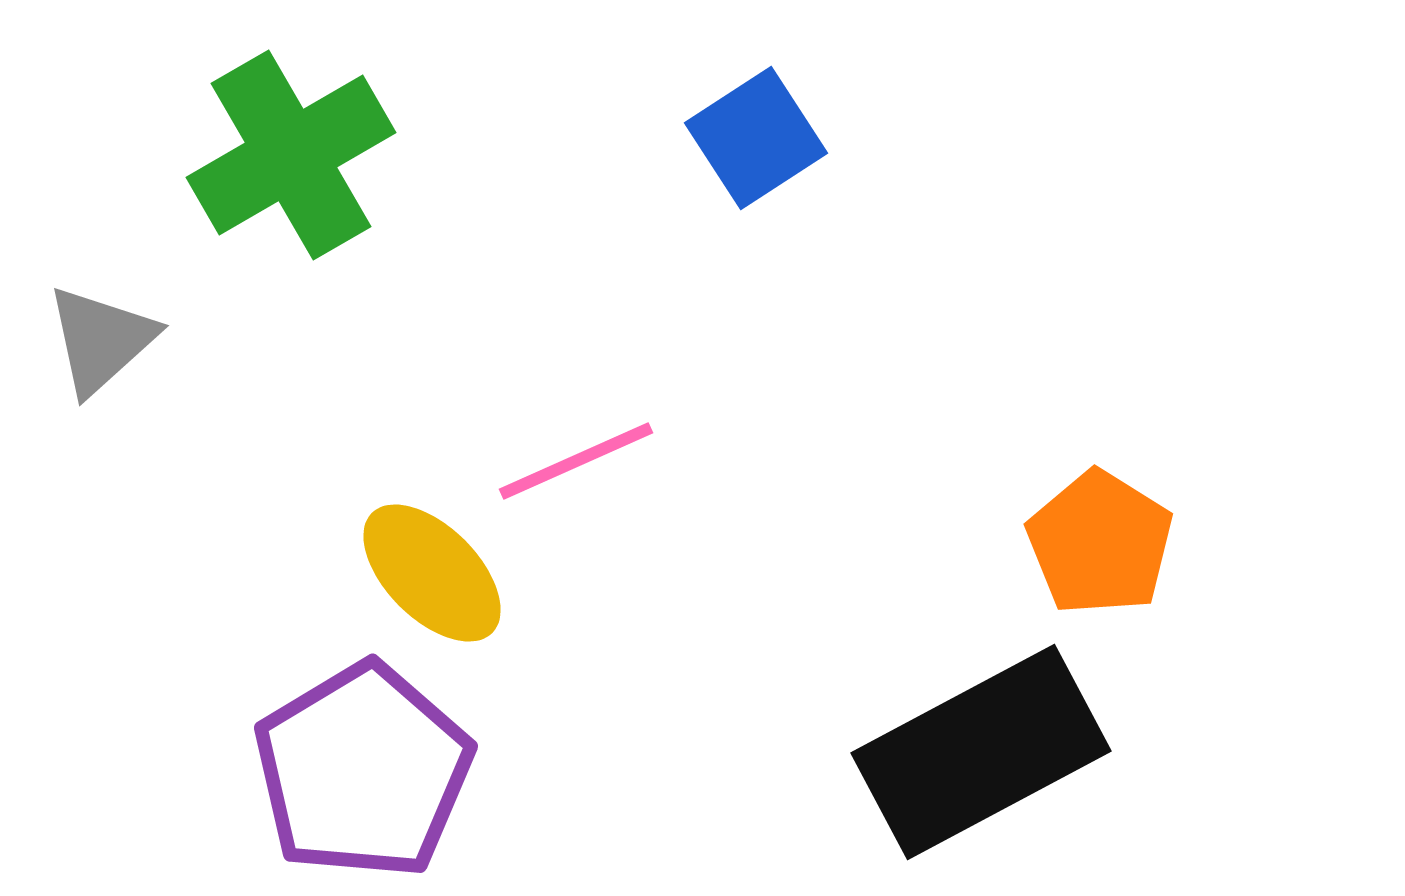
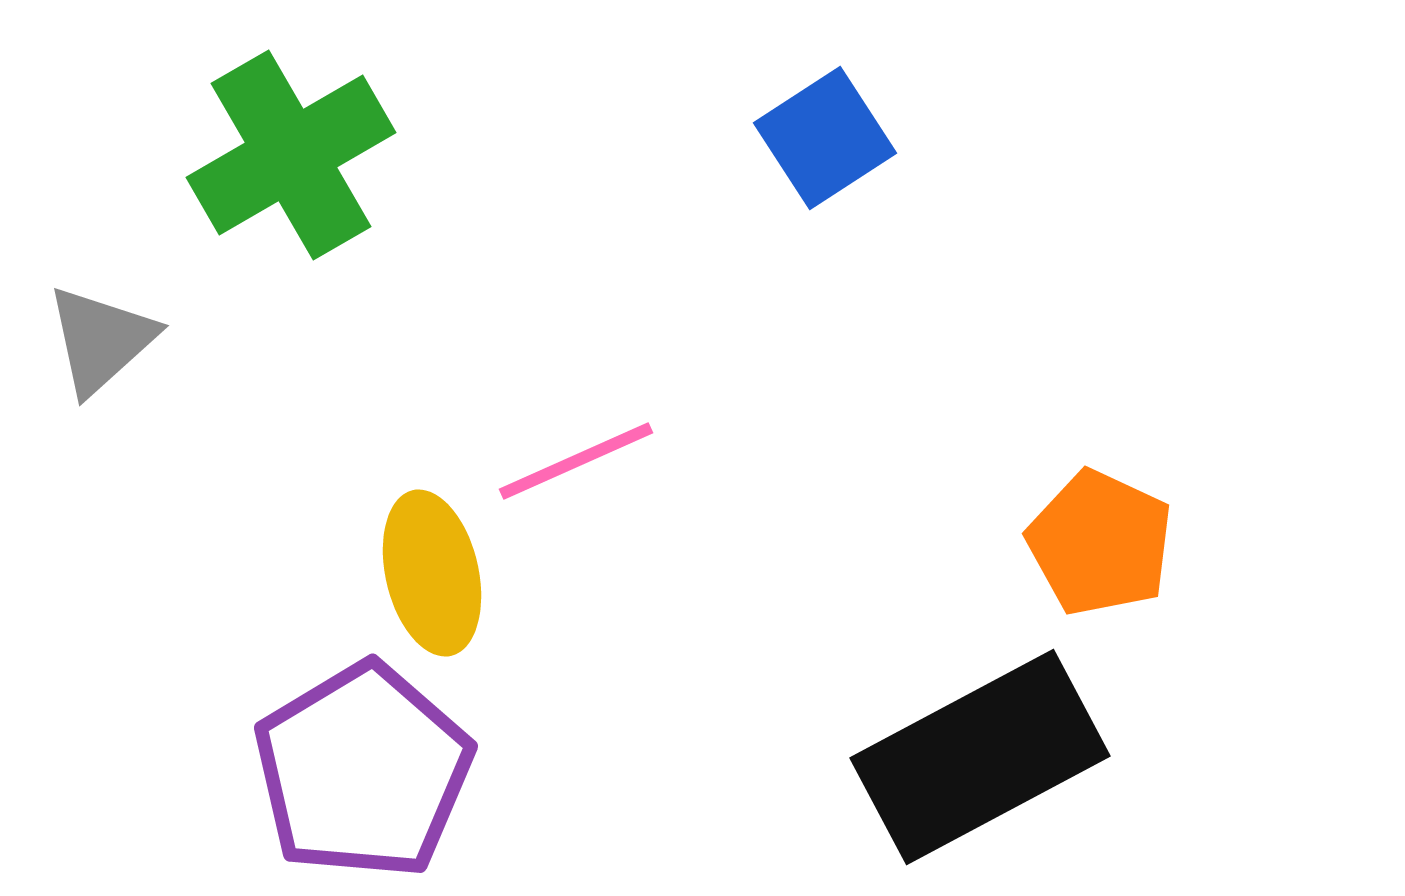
blue square: moved 69 px right
orange pentagon: rotated 7 degrees counterclockwise
yellow ellipse: rotated 32 degrees clockwise
black rectangle: moved 1 px left, 5 px down
